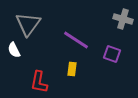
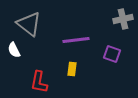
gray cross: rotated 30 degrees counterclockwise
gray triangle: moved 1 px right; rotated 28 degrees counterclockwise
purple line: rotated 40 degrees counterclockwise
